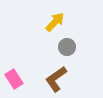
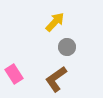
pink rectangle: moved 5 px up
